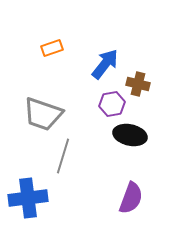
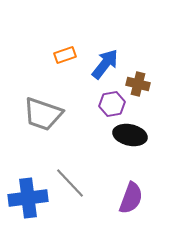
orange rectangle: moved 13 px right, 7 px down
gray line: moved 7 px right, 27 px down; rotated 60 degrees counterclockwise
